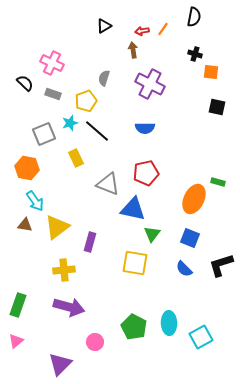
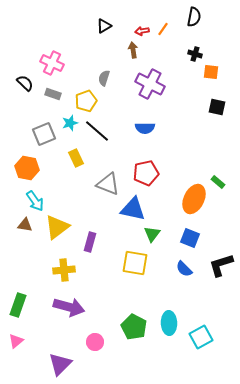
green rectangle at (218, 182): rotated 24 degrees clockwise
